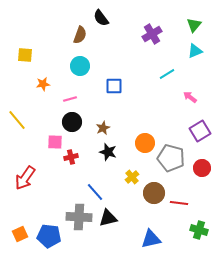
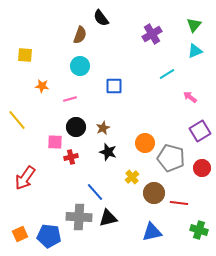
orange star: moved 1 px left, 2 px down; rotated 16 degrees clockwise
black circle: moved 4 px right, 5 px down
blue triangle: moved 1 px right, 7 px up
